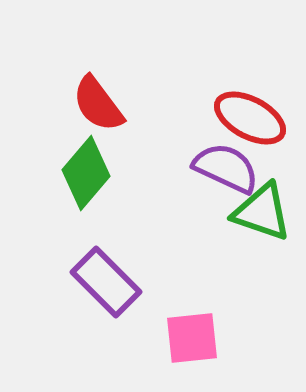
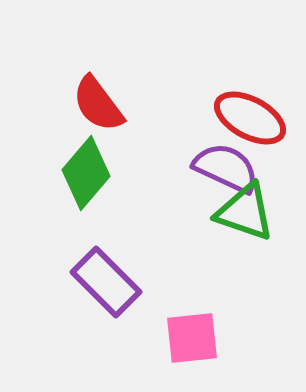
green triangle: moved 17 px left
